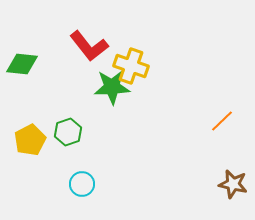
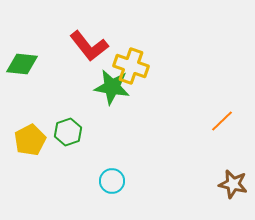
green star: rotated 12 degrees clockwise
cyan circle: moved 30 px right, 3 px up
